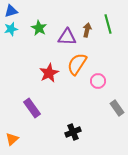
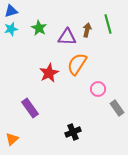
pink circle: moved 8 px down
purple rectangle: moved 2 px left
